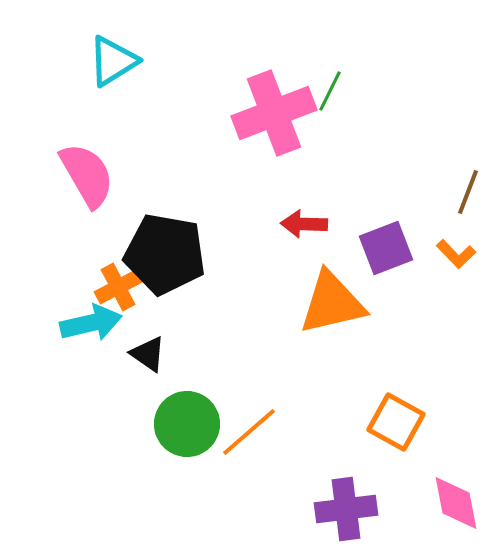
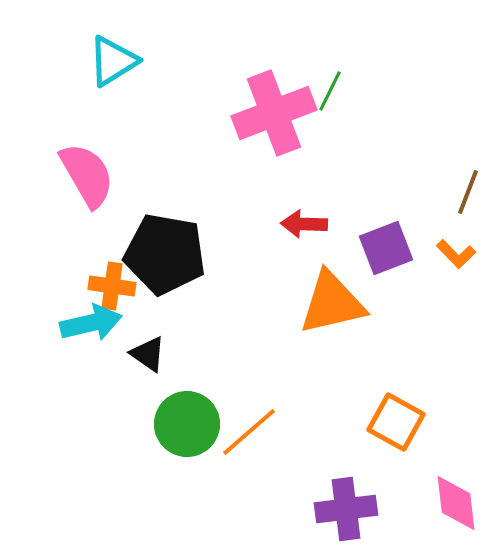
orange cross: moved 6 px left, 1 px up; rotated 36 degrees clockwise
pink diamond: rotated 4 degrees clockwise
